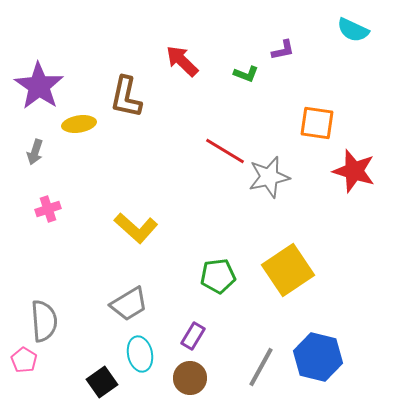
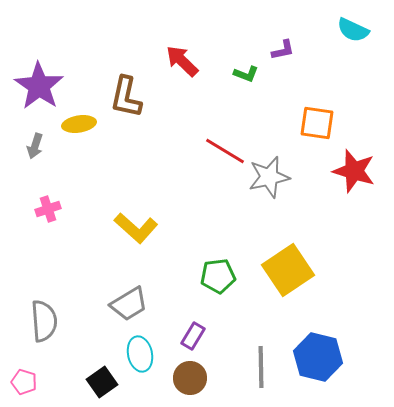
gray arrow: moved 6 px up
pink pentagon: moved 22 px down; rotated 15 degrees counterclockwise
gray line: rotated 30 degrees counterclockwise
